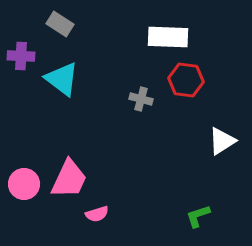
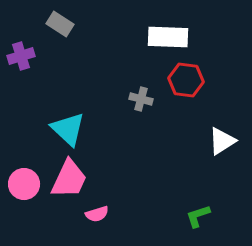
purple cross: rotated 20 degrees counterclockwise
cyan triangle: moved 6 px right, 50 px down; rotated 6 degrees clockwise
